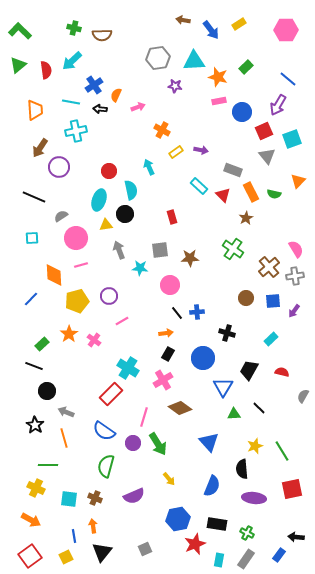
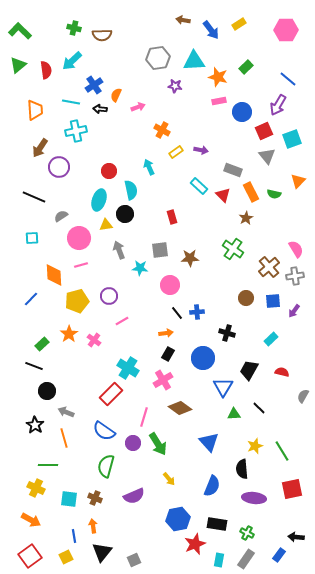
pink circle at (76, 238): moved 3 px right
gray square at (145, 549): moved 11 px left, 11 px down
